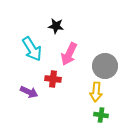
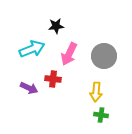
black star: rotated 14 degrees counterclockwise
cyan arrow: rotated 80 degrees counterclockwise
gray circle: moved 1 px left, 10 px up
purple arrow: moved 4 px up
